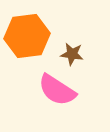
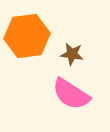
pink semicircle: moved 14 px right, 4 px down
